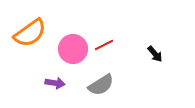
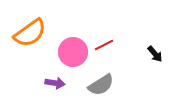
pink circle: moved 3 px down
